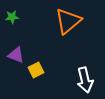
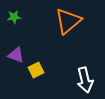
green star: moved 2 px right
